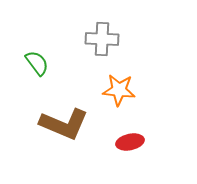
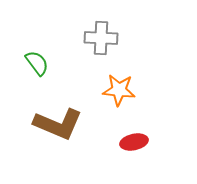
gray cross: moved 1 px left, 1 px up
brown L-shape: moved 6 px left
red ellipse: moved 4 px right
